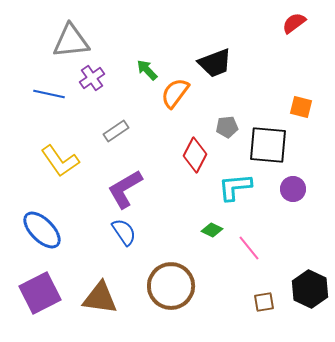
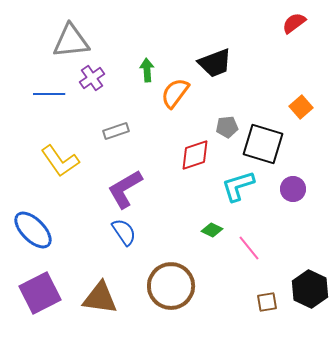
green arrow: rotated 40 degrees clockwise
blue line: rotated 12 degrees counterclockwise
orange square: rotated 35 degrees clockwise
gray rectangle: rotated 15 degrees clockwise
black square: moved 5 px left, 1 px up; rotated 12 degrees clockwise
red diamond: rotated 44 degrees clockwise
cyan L-shape: moved 3 px right, 1 px up; rotated 12 degrees counterclockwise
blue ellipse: moved 9 px left
brown square: moved 3 px right
